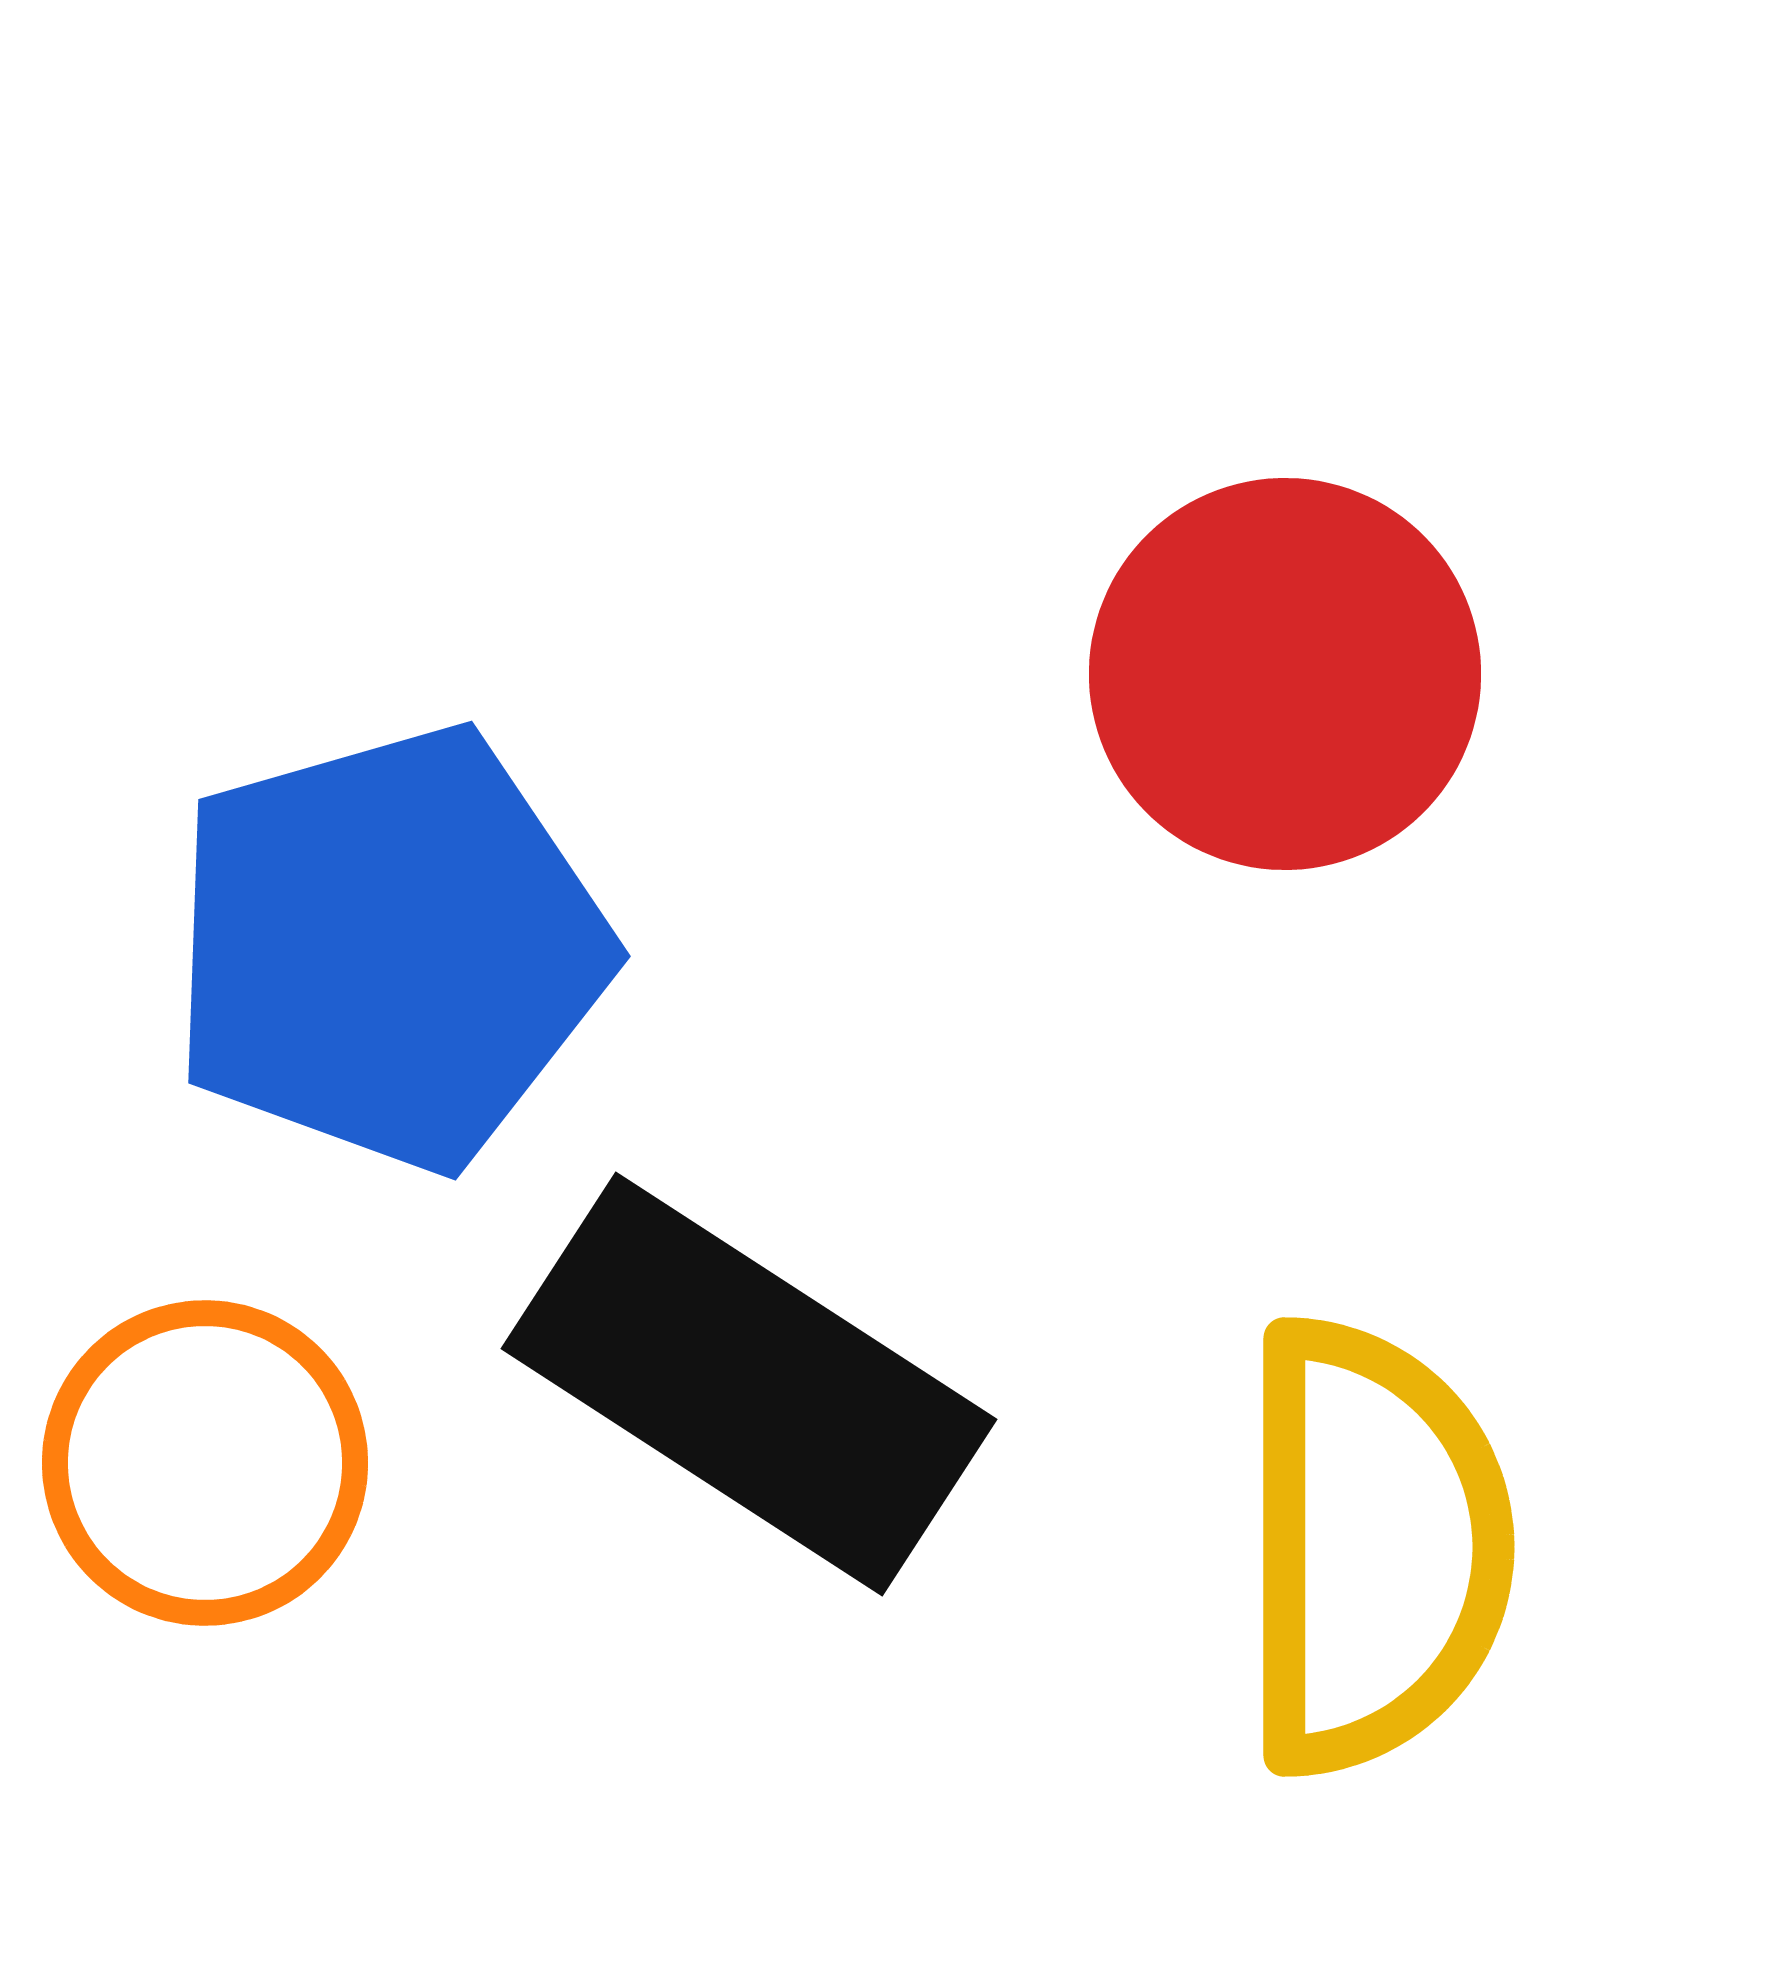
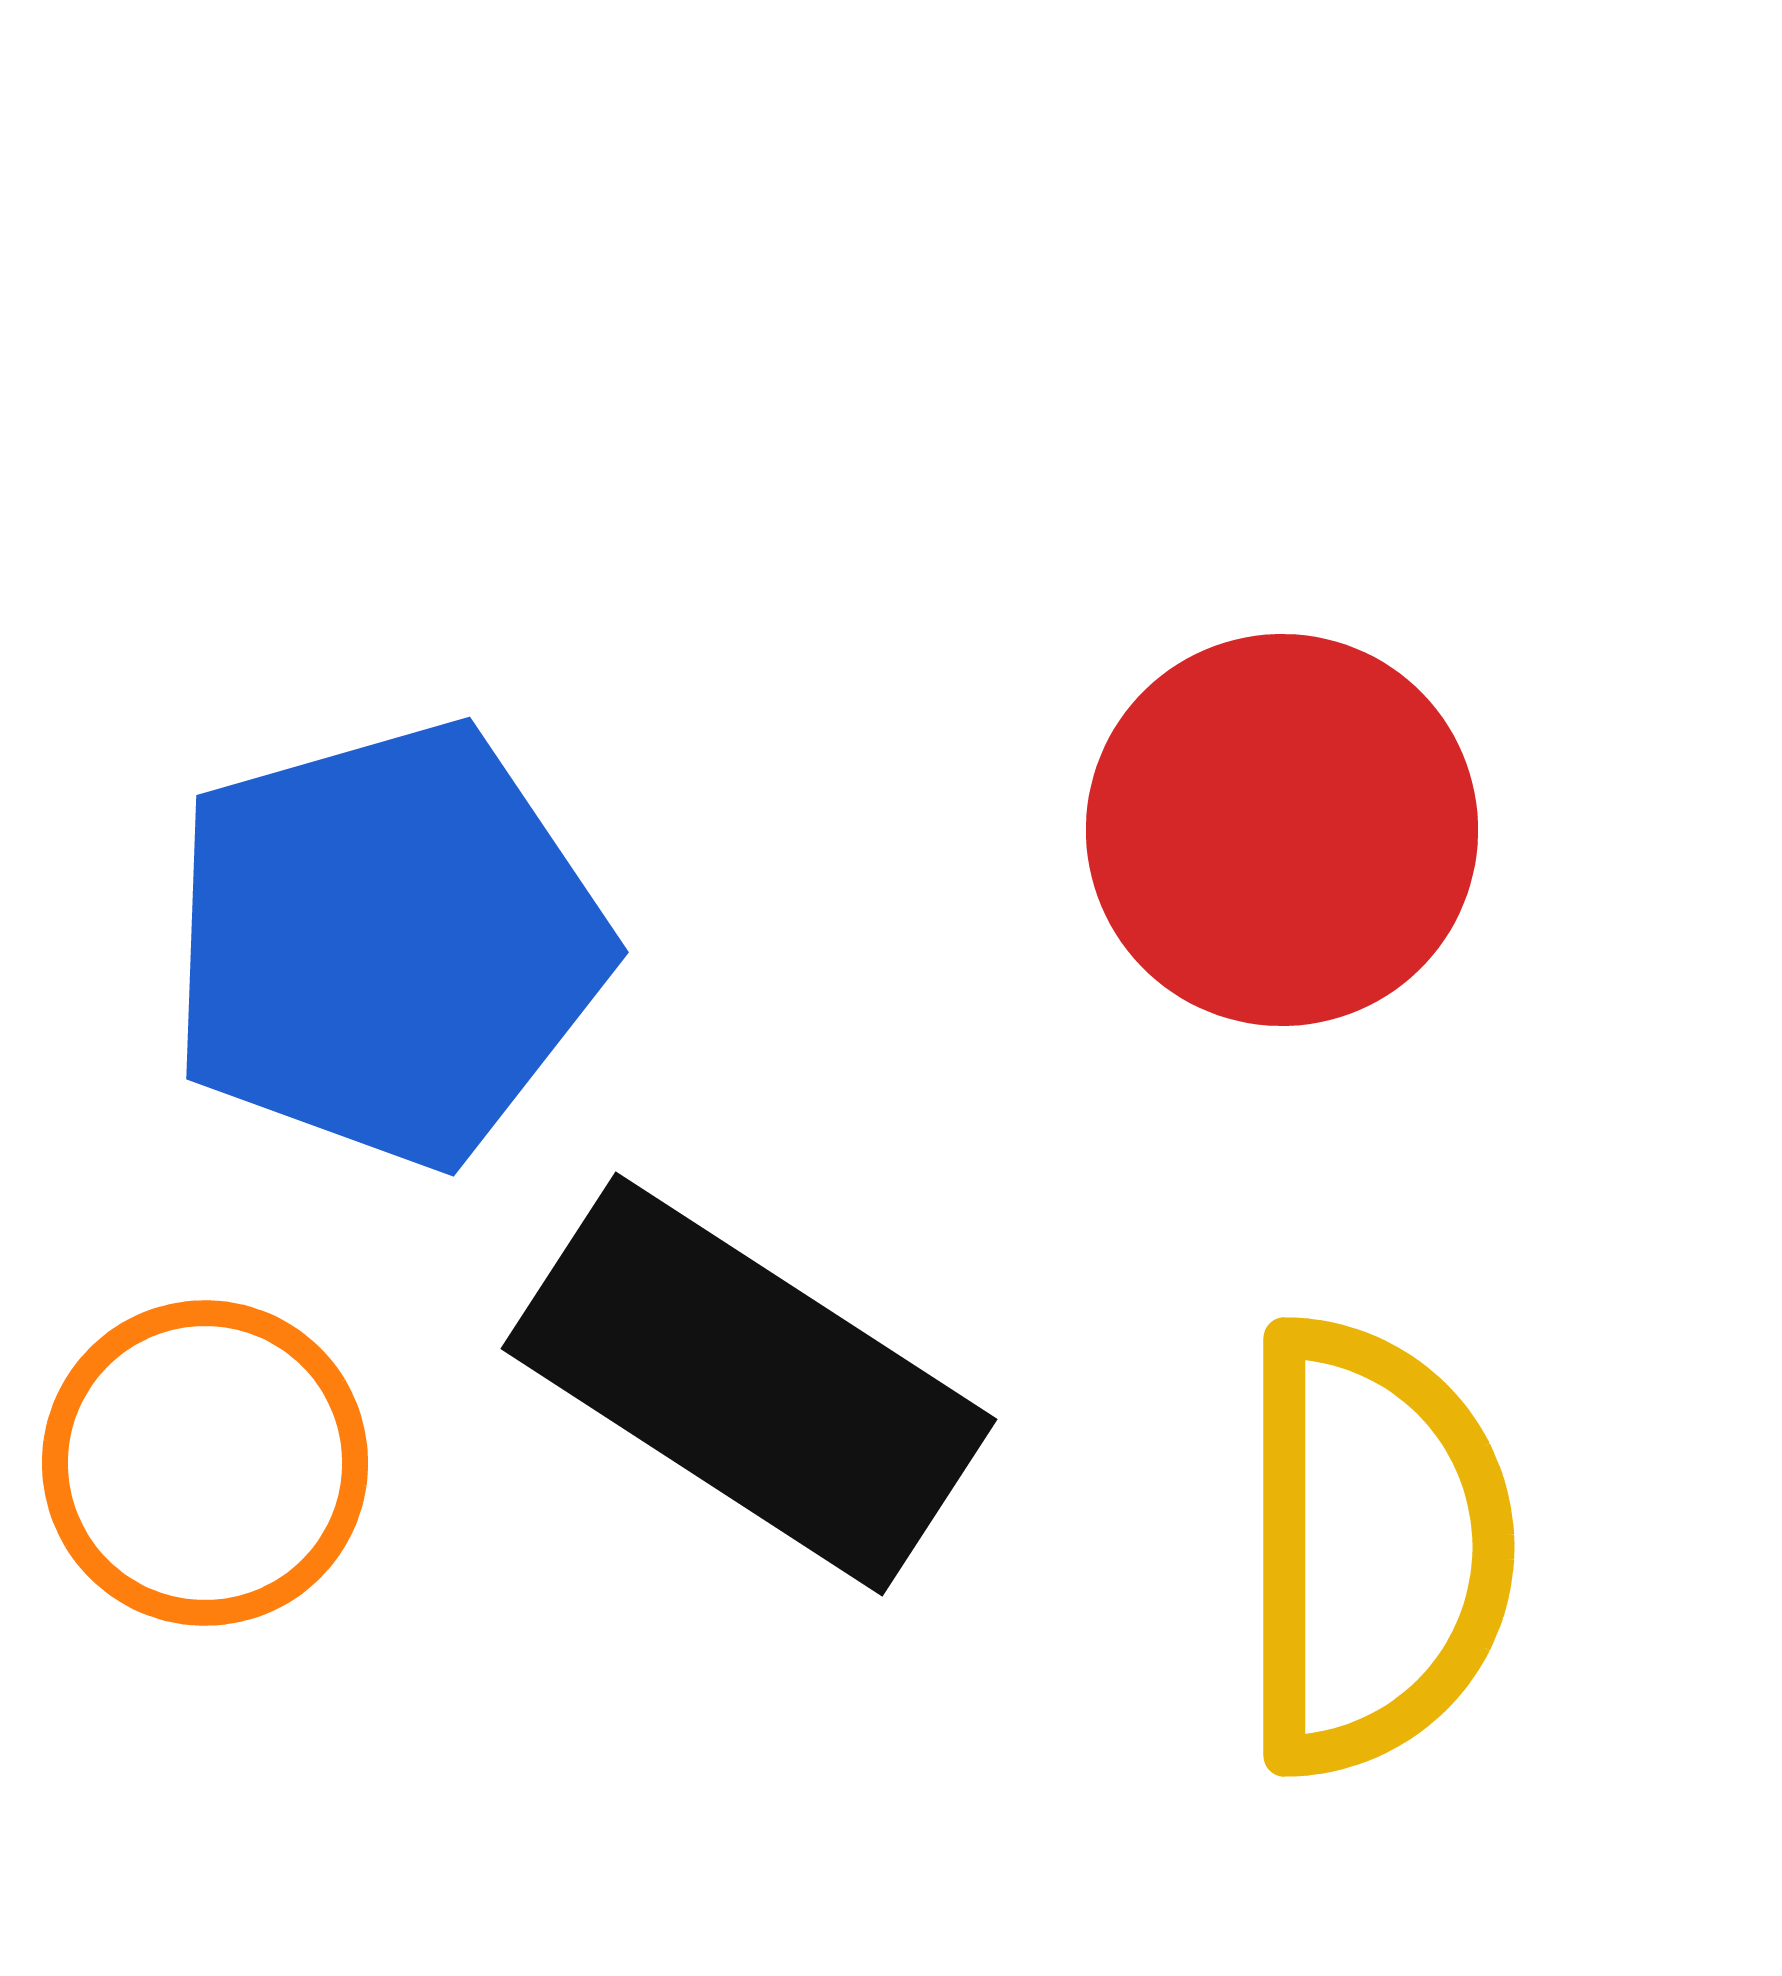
red circle: moved 3 px left, 156 px down
blue pentagon: moved 2 px left, 4 px up
